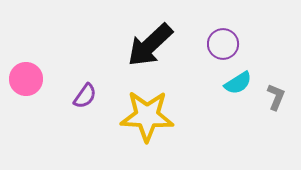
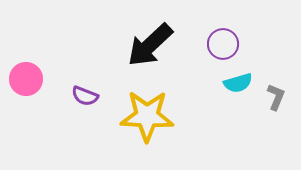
cyan semicircle: rotated 16 degrees clockwise
purple semicircle: rotated 76 degrees clockwise
